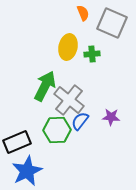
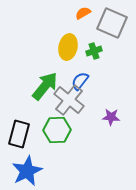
orange semicircle: rotated 98 degrees counterclockwise
green cross: moved 2 px right, 3 px up; rotated 14 degrees counterclockwise
green arrow: rotated 12 degrees clockwise
blue semicircle: moved 40 px up
black rectangle: moved 2 px right, 8 px up; rotated 52 degrees counterclockwise
